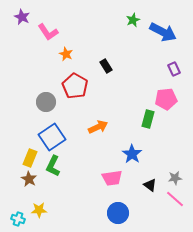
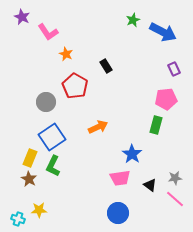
green rectangle: moved 8 px right, 6 px down
pink trapezoid: moved 8 px right
